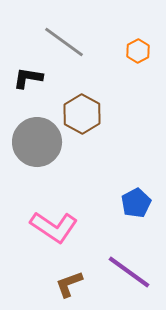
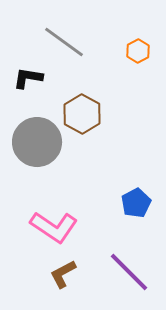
purple line: rotated 9 degrees clockwise
brown L-shape: moved 6 px left, 10 px up; rotated 8 degrees counterclockwise
